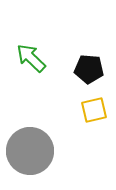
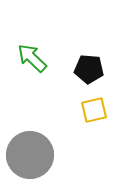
green arrow: moved 1 px right
gray circle: moved 4 px down
